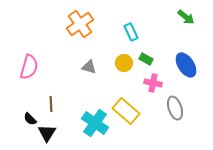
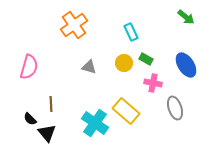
orange cross: moved 6 px left, 1 px down
black triangle: rotated 12 degrees counterclockwise
